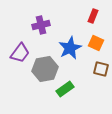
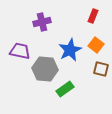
purple cross: moved 1 px right, 3 px up
orange square: moved 2 px down; rotated 14 degrees clockwise
blue star: moved 2 px down
purple trapezoid: moved 2 px up; rotated 115 degrees counterclockwise
gray hexagon: rotated 15 degrees clockwise
